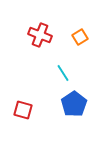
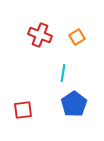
orange square: moved 3 px left
cyan line: rotated 42 degrees clockwise
red square: rotated 24 degrees counterclockwise
